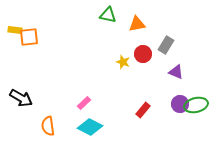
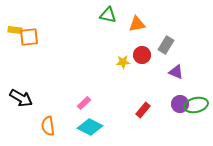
red circle: moved 1 px left, 1 px down
yellow star: rotated 24 degrees counterclockwise
